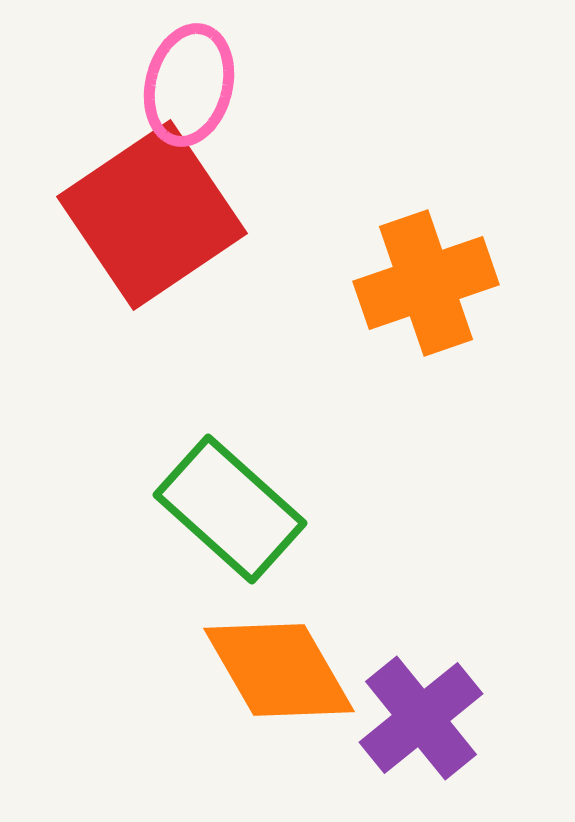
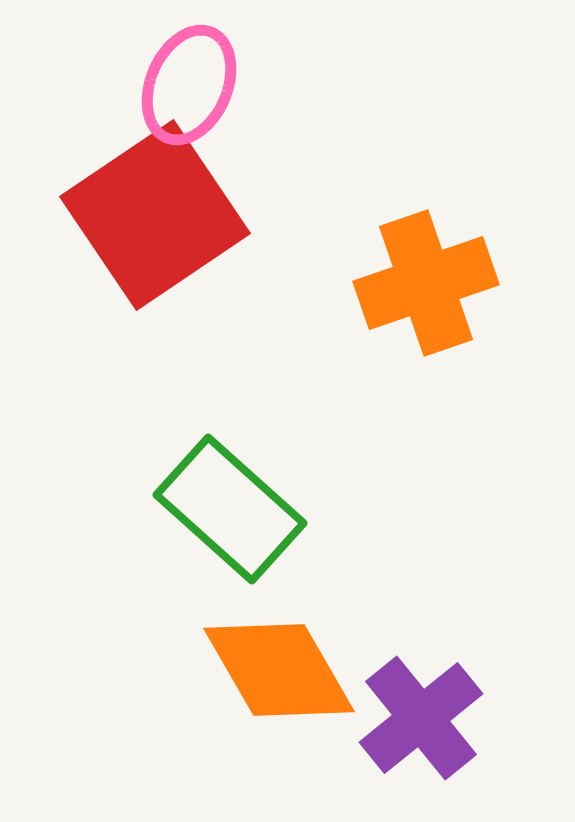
pink ellipse: rotated 9 degrees clockwise
red square: moved 3 px right
